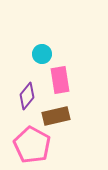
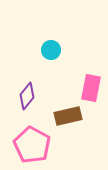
cyan circle: moved 9 px right, 4 px up
pink rectangle: moved 31 px right, 8 px down; rotated 20 degrees clockwise
brown rectangle: moved 12 px right
